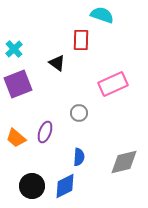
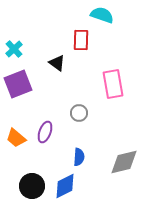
pink rectangle: rotated 76 degrees counterclockwise
